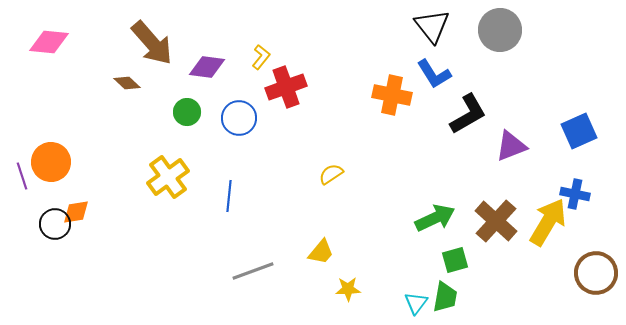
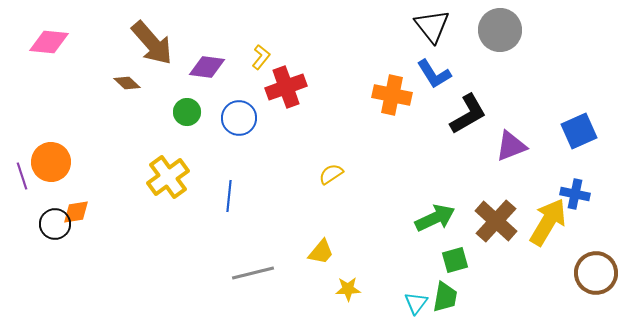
gray line: moved 2 px down; rotated 6 degrees clockwise
